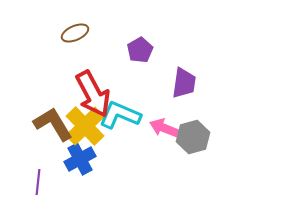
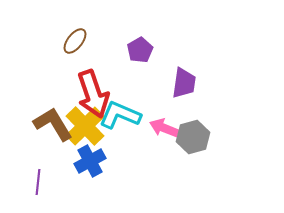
brown ellipse: moved 8 px down; rotated 28 degrees counterclockwise
red arrow: rotated 9 degrees clockwise
blue cross: moved 10 px right, 2 px down
